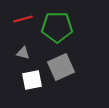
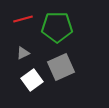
gray triangle: rotated 40 degrees counterclockwise
white square: rotated 25 degrees counterclockwise
